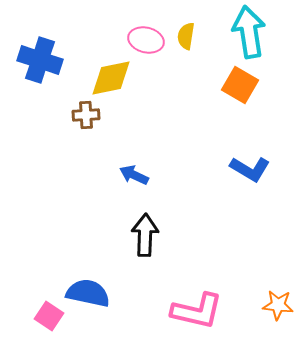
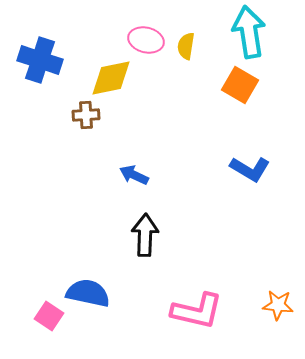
yellow semicircle: moved 10 px down
